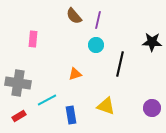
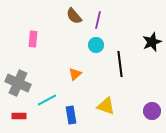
black star: rotated 24 degrees counterclockwise
black line: rotated 20 degrees counterclockwise
orange triangle: rotated 24 degrees counterclockwise
gray cross: rotated 15 degrees clockwise
purple circle: moved 3 px down
red rectangle: rotated 32 degrees clockwise
